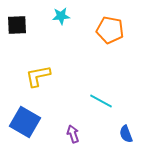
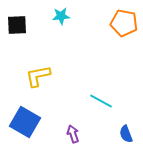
orange pentagon: moved 14 px right, 7 px up
